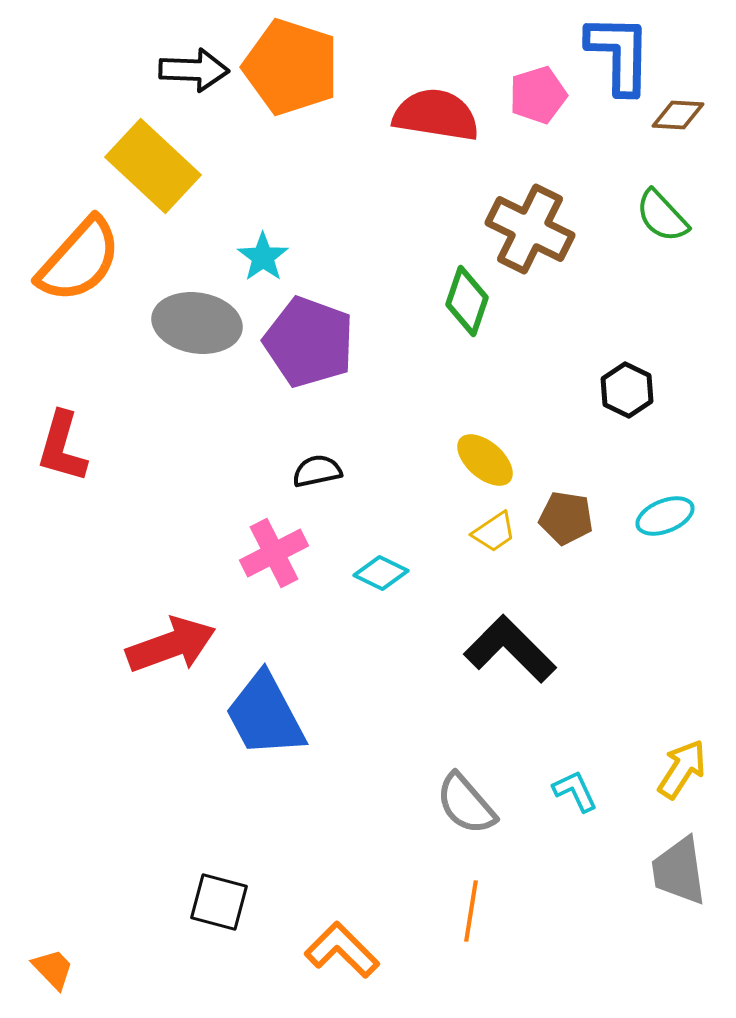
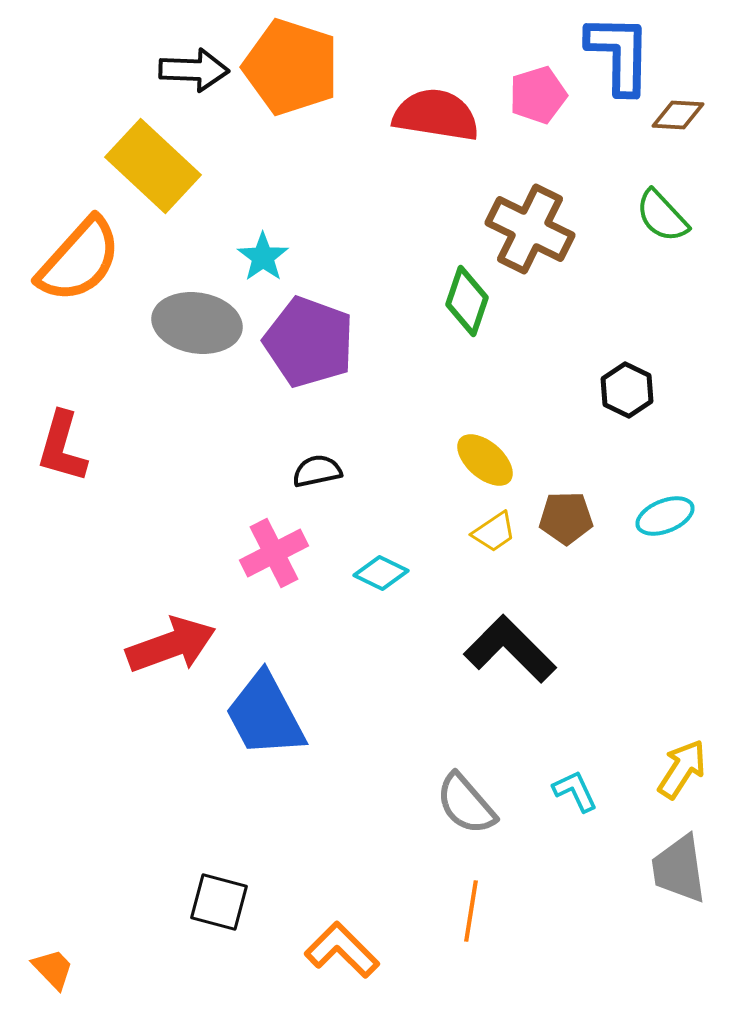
brown pentagon: rotated 10 degrees counterclockwise
gray trapezoid: moved 2 px up
